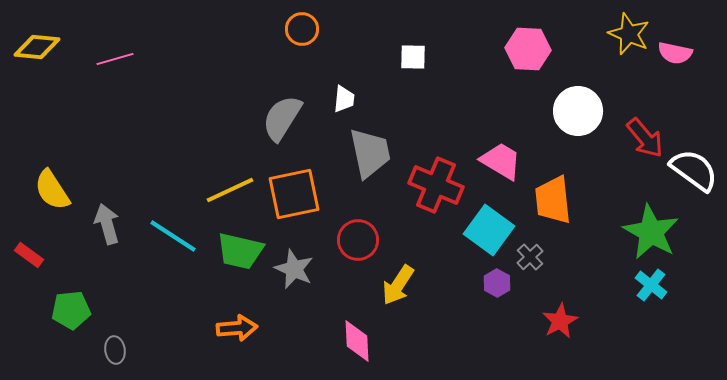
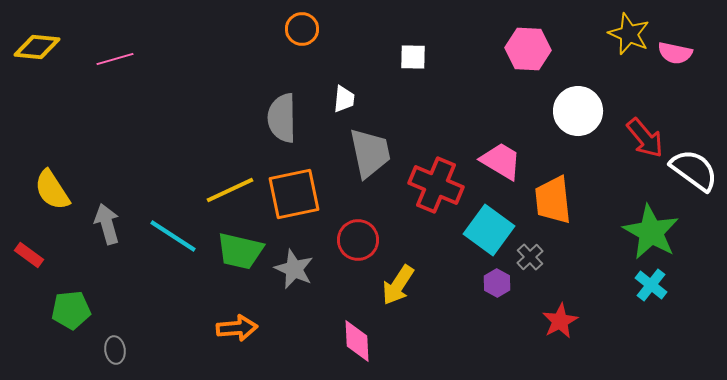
gray semicircle: rotated 33 degrees counterclockwise
